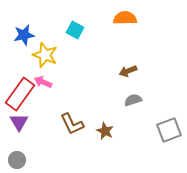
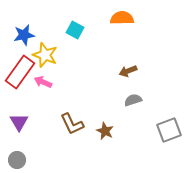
orange semicircle: moved 3 px left
red rectangle: moved 22 px up
